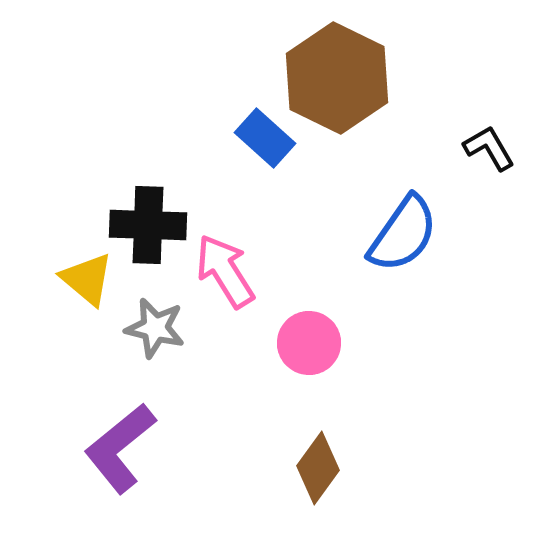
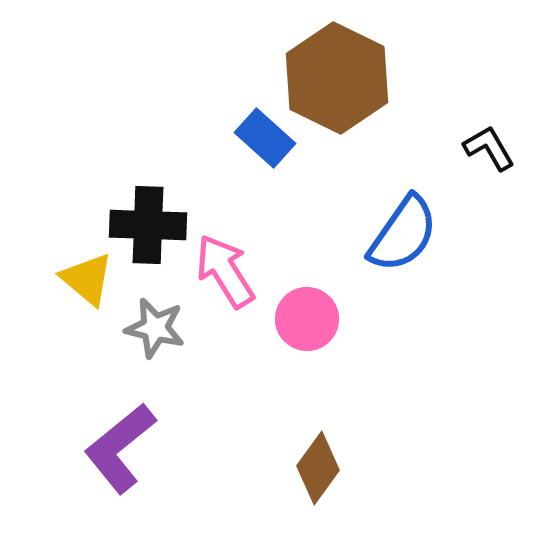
pink circle: moved 2 px left, 24 px up
